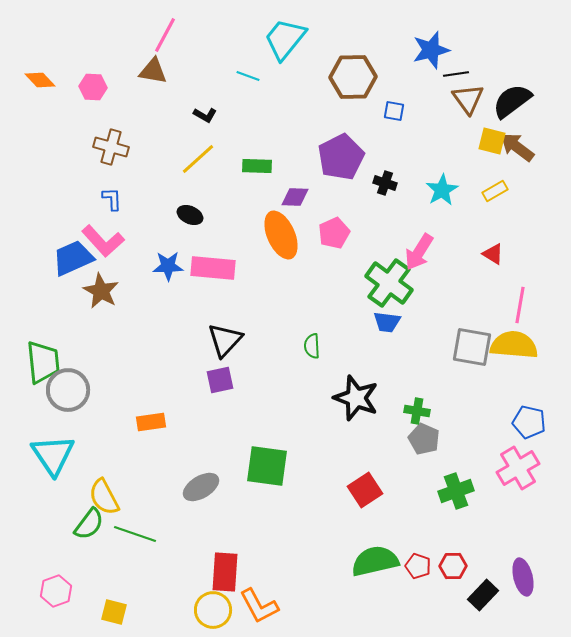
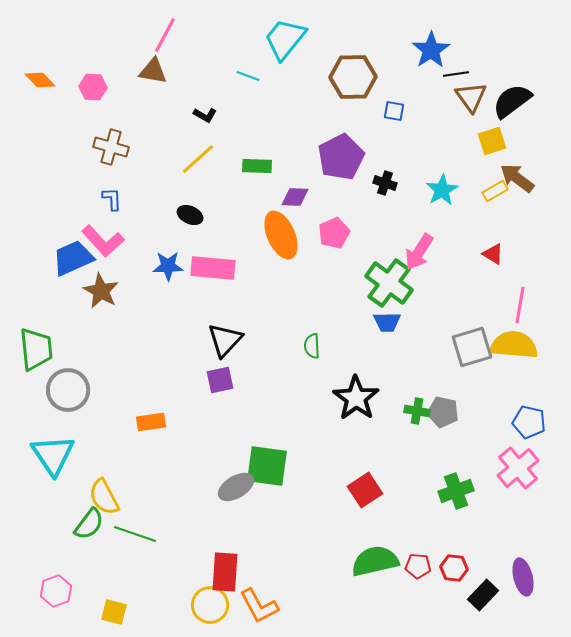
blue star at (431, 50): rotated 18 degrees counterclockwise
brown triangle at (468, 99): moved 3 px right, 2 px up
yellow square at (492, 141): rotated 32 degrees counterclockwise
brown arrow at (517, 147): moved 31 px down
blue trapezoid at (387, 322): rotated 8 degrees counterclockwise
gray square at (472, 347): rotated 27 degrees counterclockwise
green trapezoid at (43, 362): moved 7 px left, 13 px up
black star at (356, 398): rotated 15 degrees clockwise
gray pentagon at (424, 439): moved 19 px right, 27 px up; rotated 12 degrees counterclockwise
pink cross at (518, 468): rotated 9 degrees counterclockwise
gray ellipse at (201, 487): moved 35 px right
red pentagon at (418, 566): rotated 15 degrees counterclockwise
red hexagon at (453, 566): moved 1 px right, 2 px down; rotated 8 degrees clockwise
yellow circle at (213, 610): moved 3 px left, 5 px up
